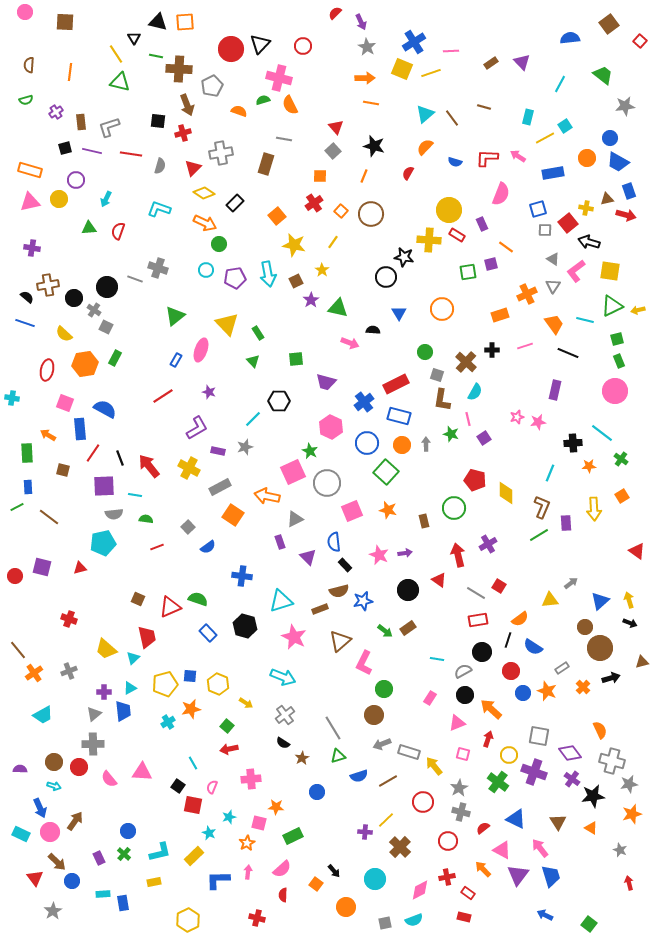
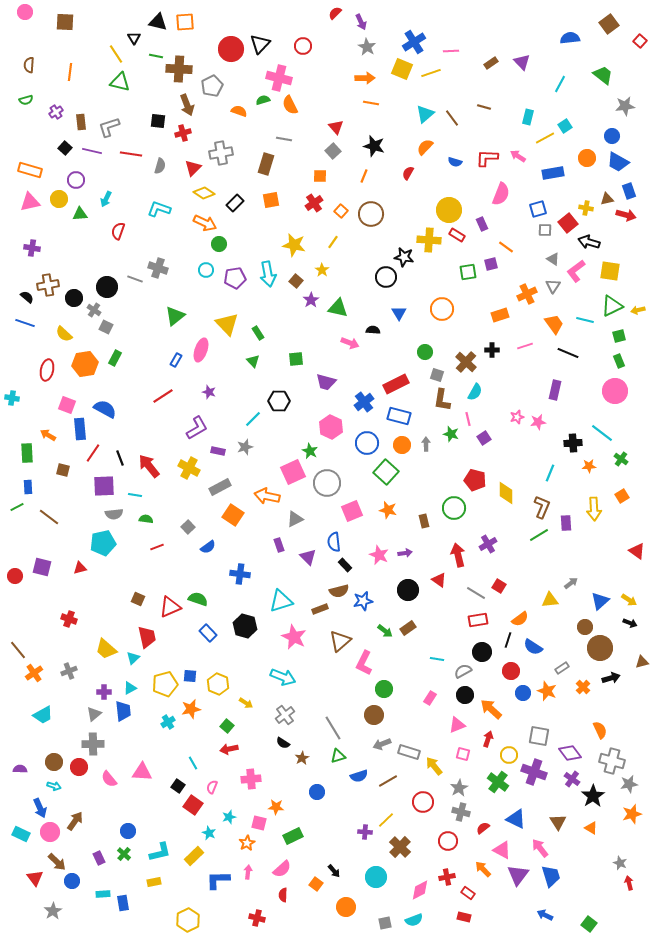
blue circle at (610, 138): moved 2 px right, 2 px up
black square at (65, 148): rotated 32 degrees counterclockwise
orange square at (277, 216): moved 6 px left, 16 px up; rotated 30 degrees clockwise
green triangle at (89, 228): moved 9 px left, 14 px up
brown square at (296, 281): rotated 24 degrees counterclockwise
green square at (617, 339): moved 2 px right, 3 px up
pink square at (65, 403): moved 2 px right, 2 px down
purple rectangle at (280, 542): moved 1 px left, 3 px down
blue cross at (242, 576): moved 2 px left, 2 px up
yellow arrow at (629, 600): rotated 140 degrees clockwise
pink triangle at (457, 723): moved 2 px down
black star at (593, 796): rotated 25 degrees counterclockwise
red square at (193, 805): rotated 24 degrees clockwise
gray star at (620, 850): moved 13 px down
cyan circle at (375, 879): moved 1 px right, 2 px up
